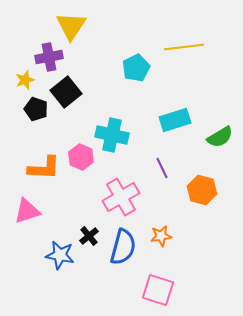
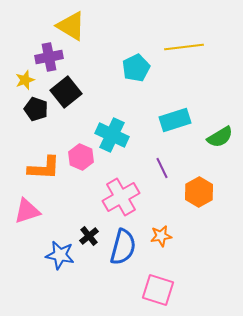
yellow triangle: rotated 32 degrees counterclockwise
cyan cross: rotated 12 degrees clockwise
orange hexagon: moved 3 px left, 2 px down; rotated 16 degrees clockwise
